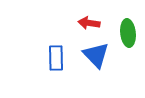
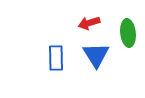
red arrow: rotated 25 degrees counterclockwise
blue triangle: rotated 12 degrees clockwise
